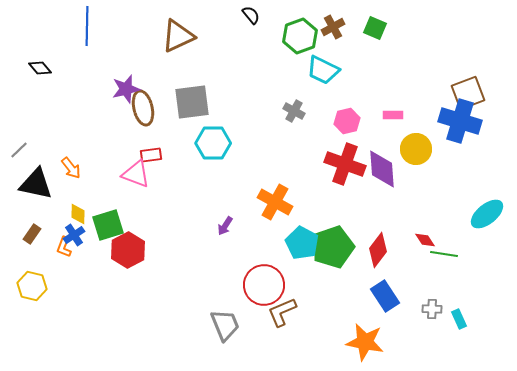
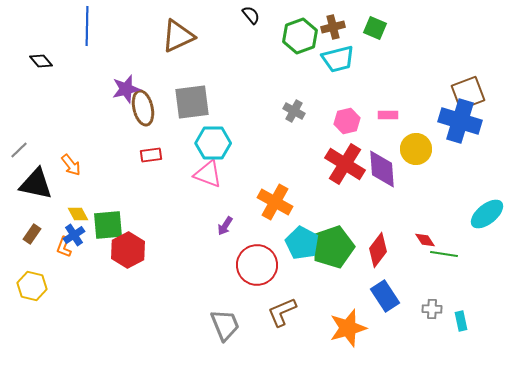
brown cross at (333, 27): rotated 15 degrees clockwise
black diamond at (40, 68): moved 1 px right, 7 px up
cyan trapezoid at (323, 70): moved 15 px right, 11 px up; rotated 40 degrees counterclockwise
pink rectangle at (393, 115): moved 5 px left
red cross at (345, 164): rotated 12 degrees clockwise
orange arrow at (71, 168): moved 3 px up
pink triangle at (136, 174): moved 72 px right
yellow diamond at (78, 214): rotated 30 degrees counterclockwise
green square at (108, 225): rotated 12 degrees clockwise
red circle at (264, 285): moved 7 px left, 20 px up
cyan rectangle at (459, 319): moved 2 px right, 2 px down; rotated 12 degrees clockwise
orange star at (365, 342): moved 17 px left, 14 px up; rotated 27 degrees counterclockwise
